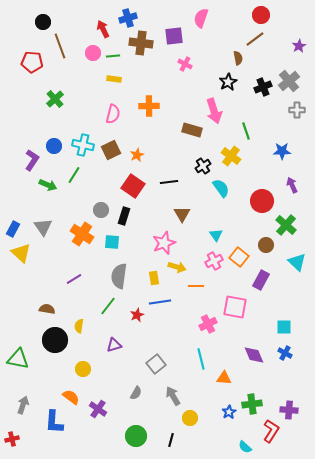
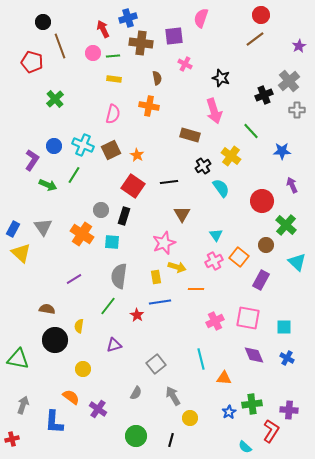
brown semicircle at (238, 58): moved 81 px left, 20 px down
red pentagon at (32, 62): rotated 10 degrees clockwise
black star at (228, 82): moved 7 px left, 4 px up; rotated 24 degrees counterclockwise
black cross at (263, 87): moved 1 px right, 8 px down
orange cross at (149, 106): rotated 12 degrees clockwise
brown rectangle at (192, 130): moved 2 px left, 5 px down
green line at (246, 131): moved 5 px right; rotated 24 degrees counterclockwise
cyan cross at (83, 145): rotated 10 degrees clockwise
orange star at (137, 155): rotated 16 degrees counterclockwise
yellow rectangle at (154, 278): moved 2 px right, 1 px up
orange line at (196, 286): moved 3 px down
pink square at (235, 307): moved 13 px right, 11 px down
red star at (137, 315): rotated 16 degrees counterclockwise
pink cross at (208, 324): moved 7 px right, 3 px up
blue cross at (285, 353): moved 2 px right, 5 px down
